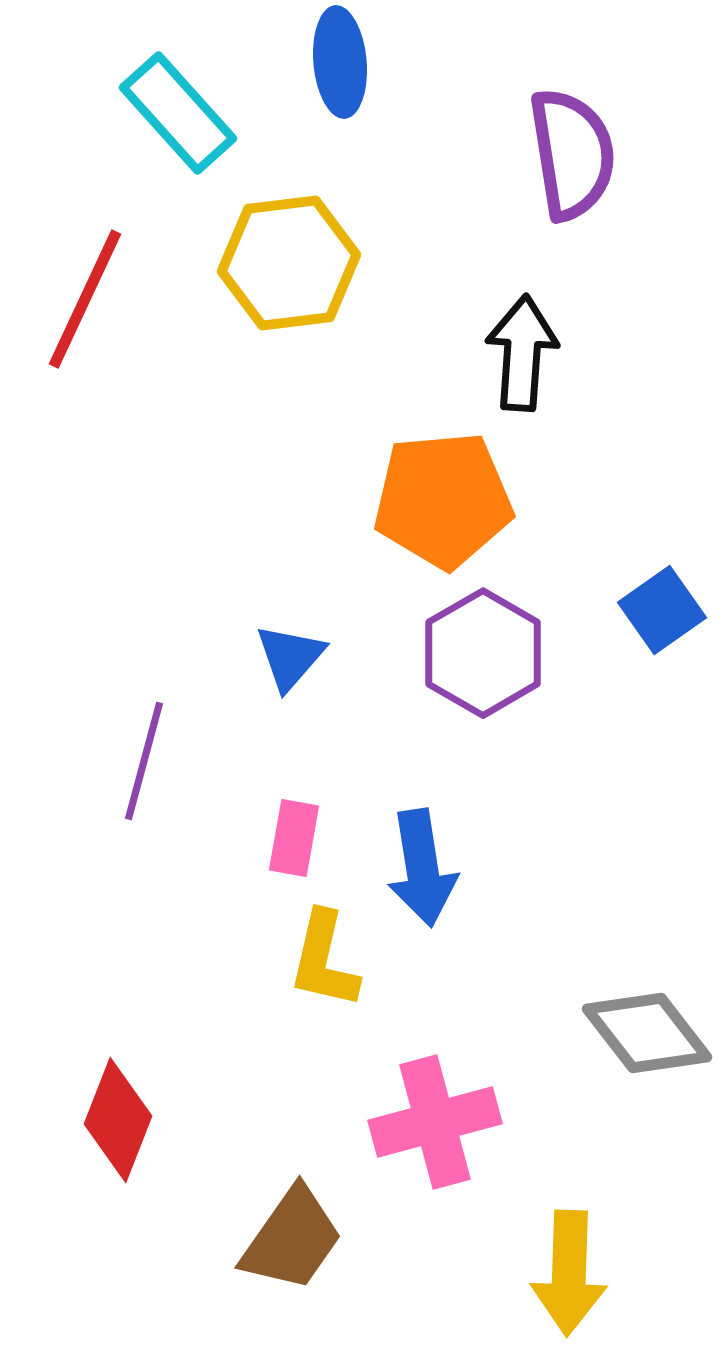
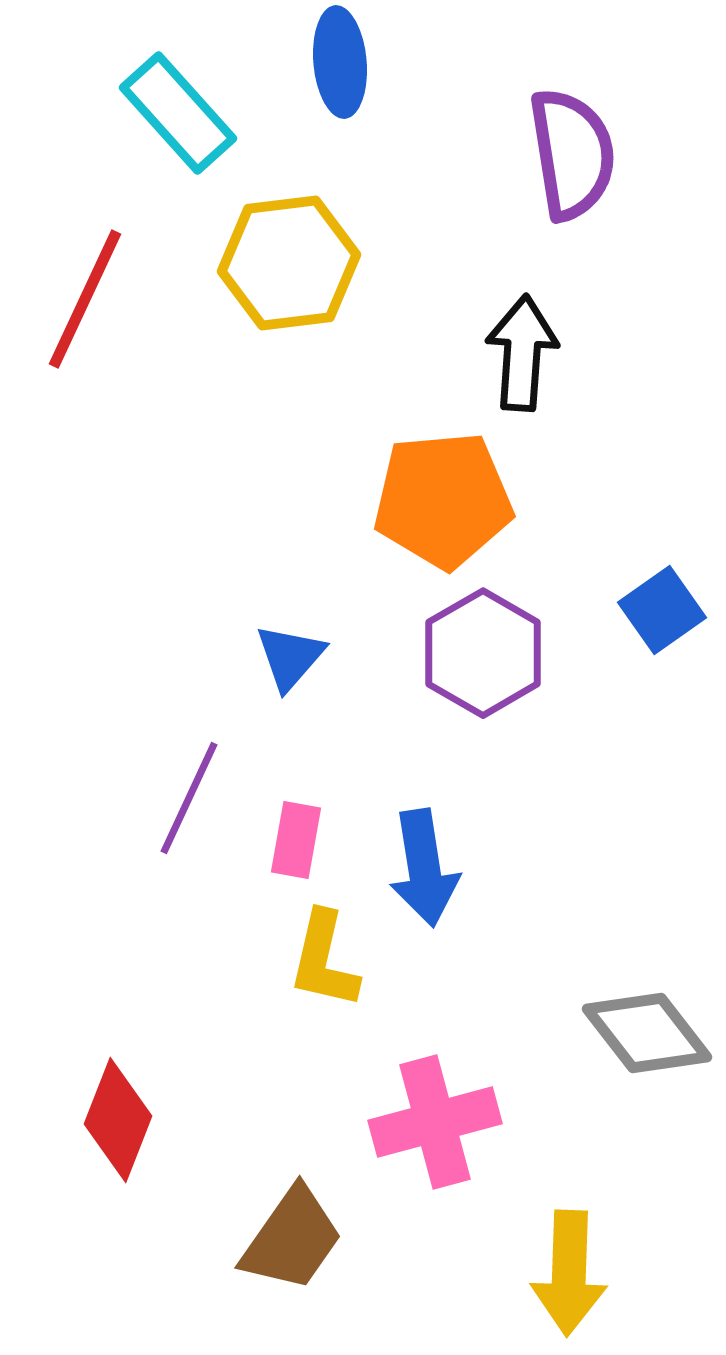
purple line: moved 45 px right, 37 px down; rotated 10 degrees clockwise
pink rectangle: moved 2 px right, 2 px down
blue arrow: moved 2 px right
